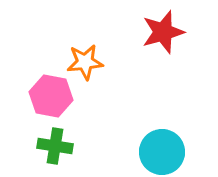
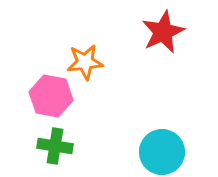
red star: rotated 9 degrees counterclockwise
